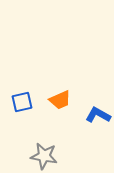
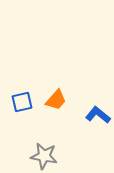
orange trapezoid: moved 4 px left; rotated 25 degrees counterclockwise
blue L-shape: rotated 10 degrees clockwise
